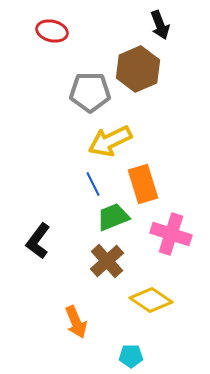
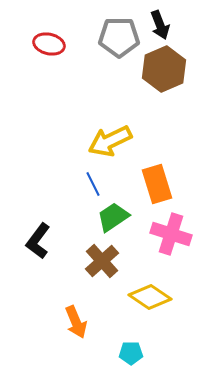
red ellipse: moved 3 px left, 13 px down
brown hexagon: moved 26 px right
gray pentagon: moved 29 px right, 55 px up
orange rectangle: moved 14 px right
green trapezoid: rotated 12 degrees counterclockwise
brown cross: moved 5 px left
yellow diamond: moved 1 px left, 3 px up
cyan pentagon: moved 3 px up
